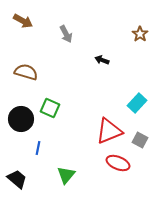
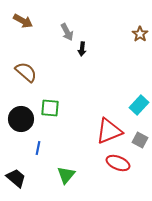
gray arrow: moved 1 px right, 2 px up
black arrow: moved 20 px left, 11 px up; rotated 104 degrees counterclockwise
brown semicircle: rotated 25 degrees clockwise
cyan rectangle: moved 2 px right, 2 px down
green square: rotated 18 degrees counterclockwise
black trapezoid: moved 1 px left, 1 px up
